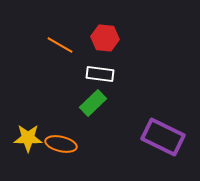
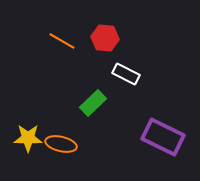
orange line: moved 2 px right, 4 px up
white rectangle: moved 26 px right; rotated 20 degrees clockwise
